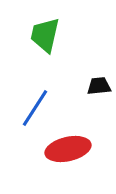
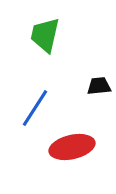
red ellipse: moved 4 px right, 2 px up
